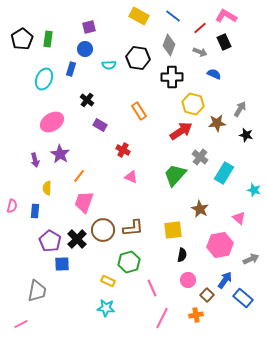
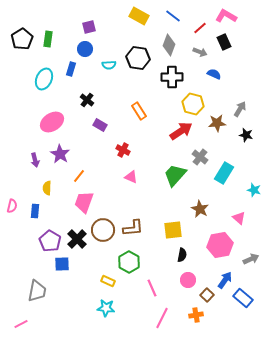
green hexagon at (129, 262): rotated 15 degrees counterclockwise
